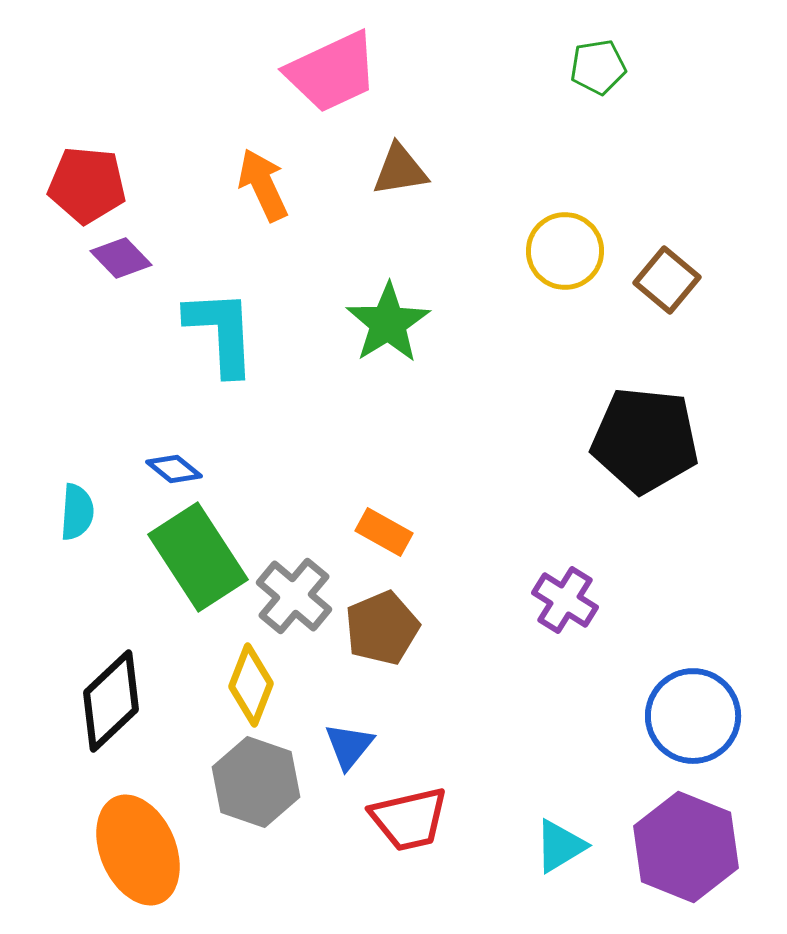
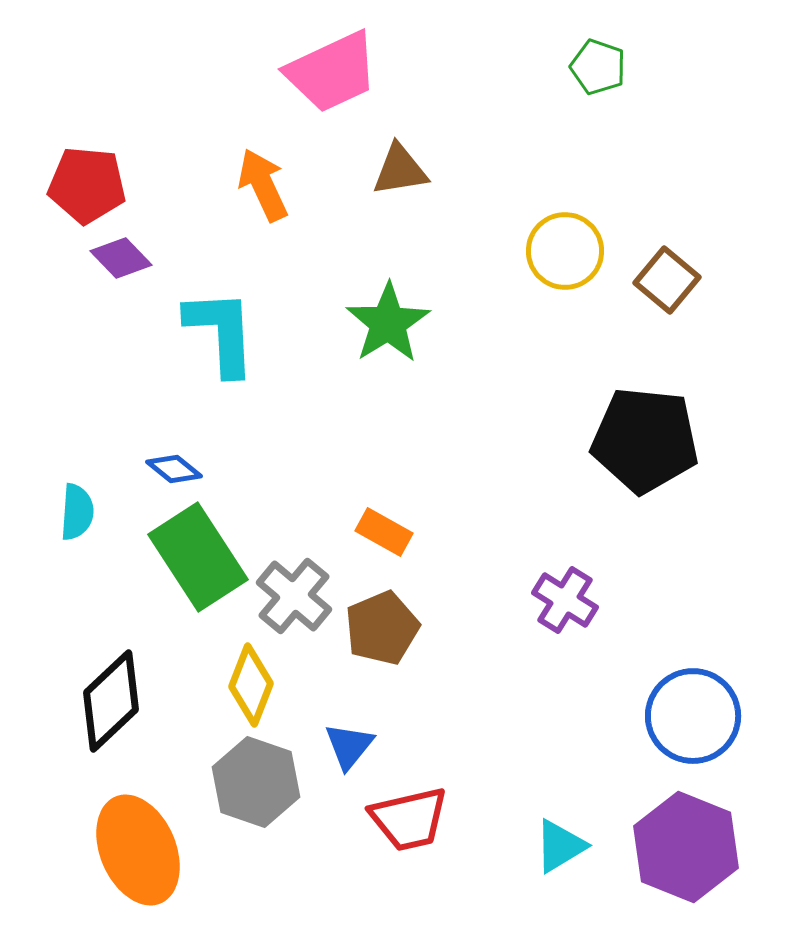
green pentagon: rotated 28 degrees clockwise
